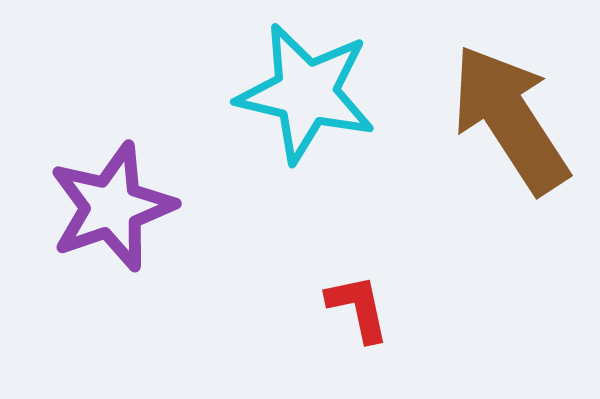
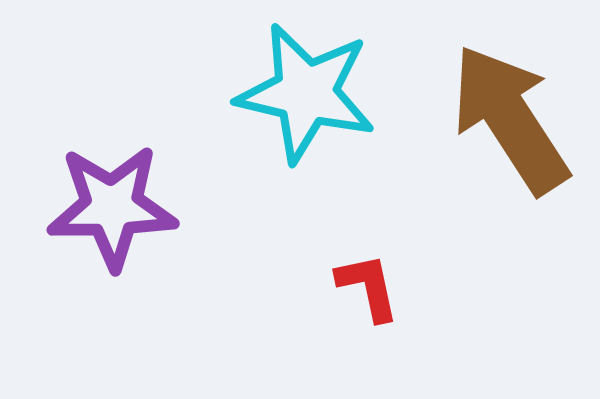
purple star: rotated 18 degrees clockwise
red L-shape: moved 10 px right, 21 px up
